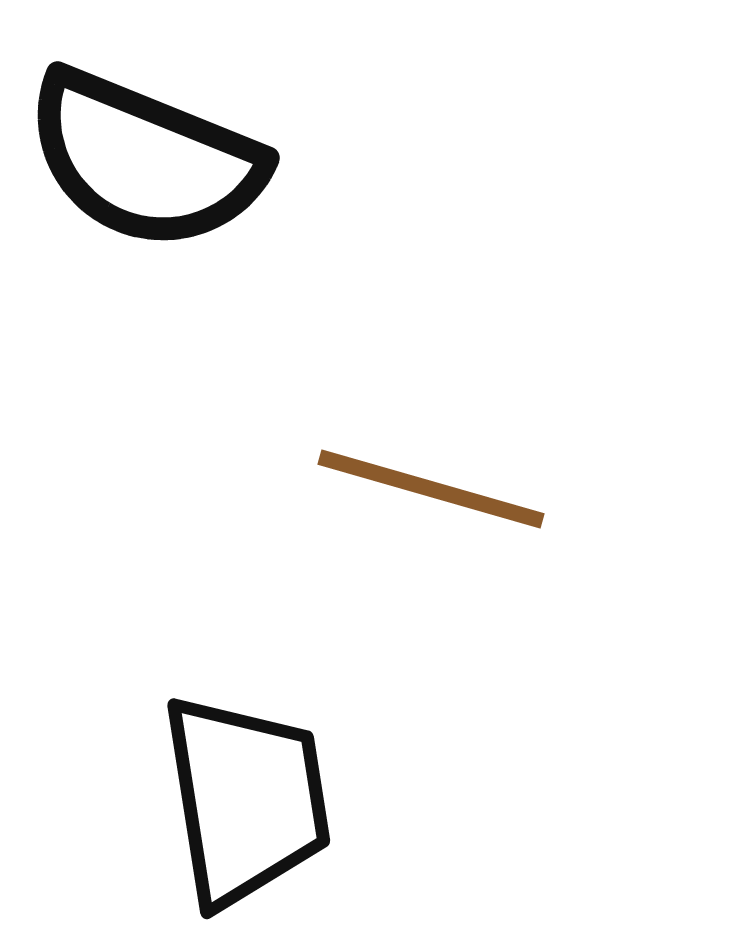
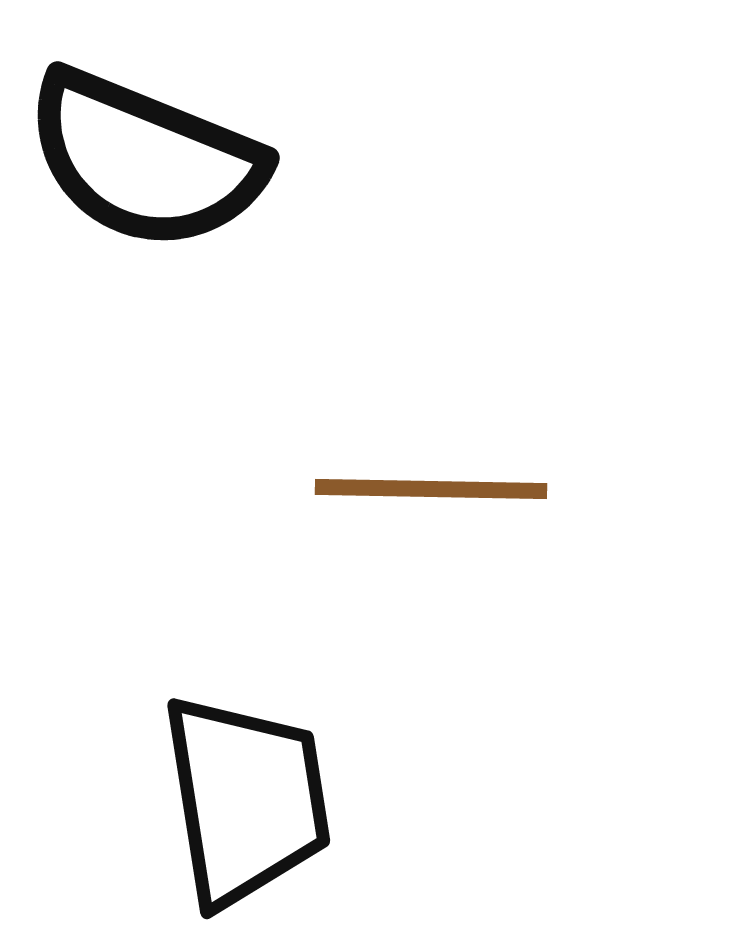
brown line: rotated 15 degrees counterclockwise
